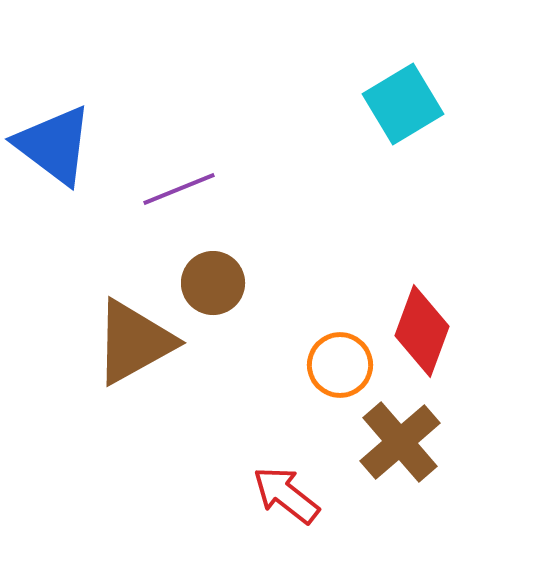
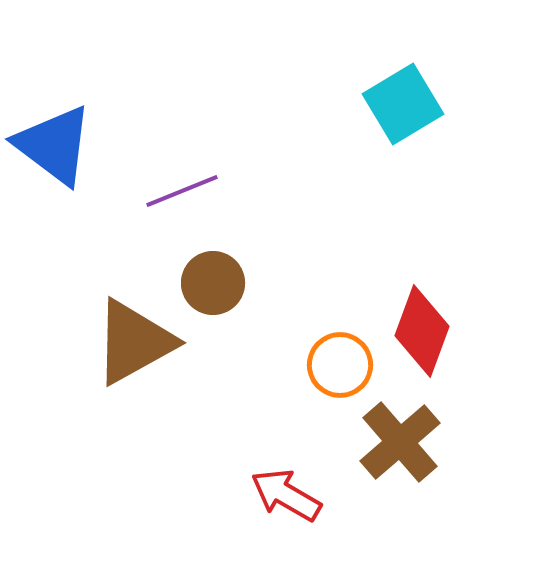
purple line: moved 3 px right, 2 px down
red arrow: rotated 8 degrees counterclockwise
